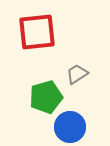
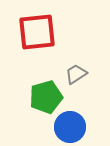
gray trapezoid: moved 1 px left
